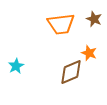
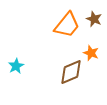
orange trapezoid: moved 6 px right, 1 px down; rotated 44 degrees counterclockwise
orange star: moved 2 px right
